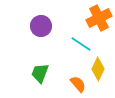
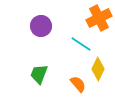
green trapezoid: moved 1 px left, 1 px down
